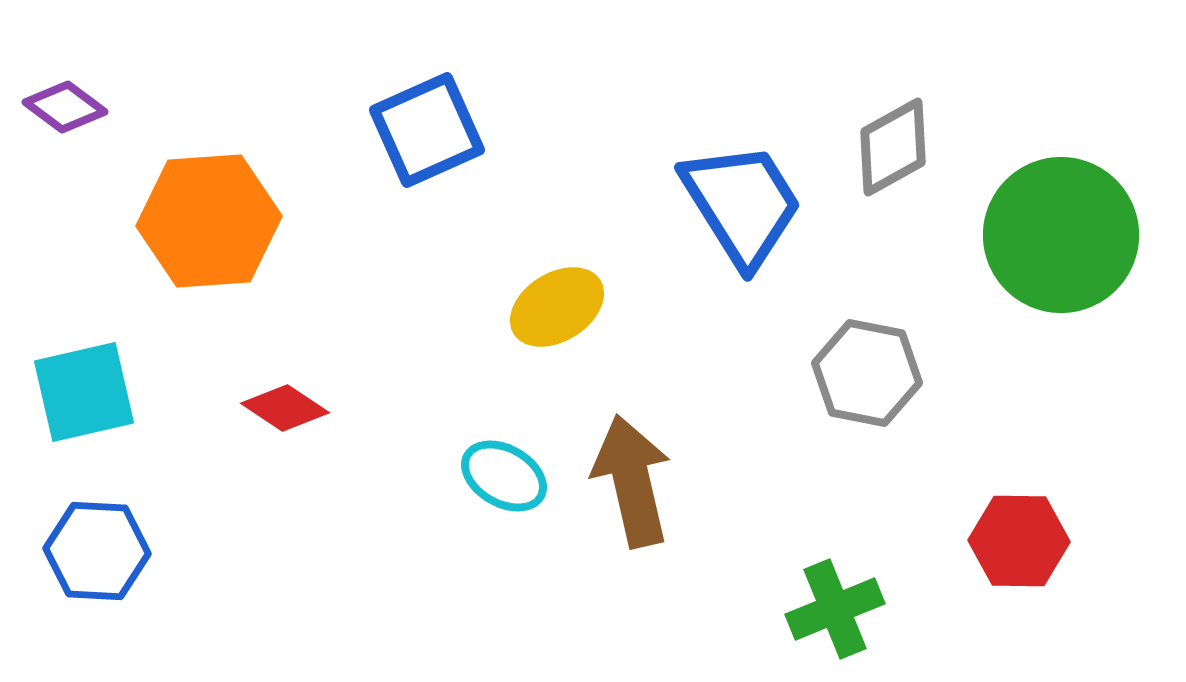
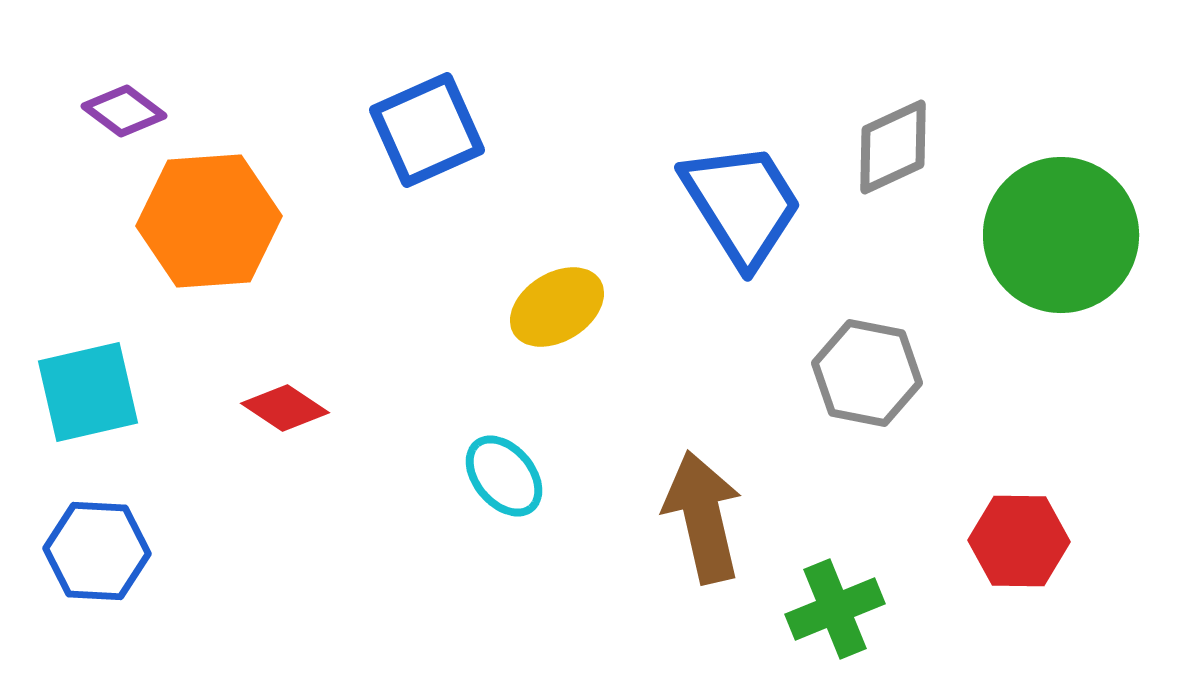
purple diamond: moved 59 px right, 4 px down
gray diamond: rotated 4 degrees clockwise
cyan square: moved 4 px right
cyan ellipse: rotated 20 degrees clockwise
brown arrow: moved 71 px right, 36 px down
